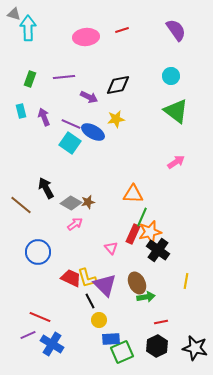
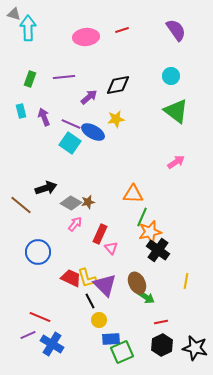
purple arrow at (89, 97): rotated 66 degrees counterclockwise
black arrow at (46, 188): rotated 100 degrees clockwise
pink arrow at (75, 224): rotated 14 degrees counterclockwise
red rectangle at (133, 234): moved 33 px left
green arrow at (146, 297): rotated 42 degrees clockwise
black hexagon at (157, 346): moved 5 px right, 1 px up
